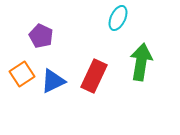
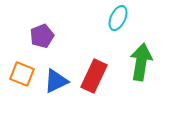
purple pentagon: moved 1 px right; rotated 25 degrees clockwise
orange square: rotated 35 degrees counterclockwise
blue triangle: moved 3 px right
